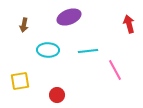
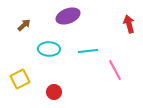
purple ellipse: moved 1 px left, 1 px up
brown arrow: rotated 144 degrees counterclockwise
cyan ellipse: moved 1 px right, 1 px up
yellow square: moved 2 px up; rotated 18 degrees counterclockwise
red circle: moved 3 px left, 3 px up
